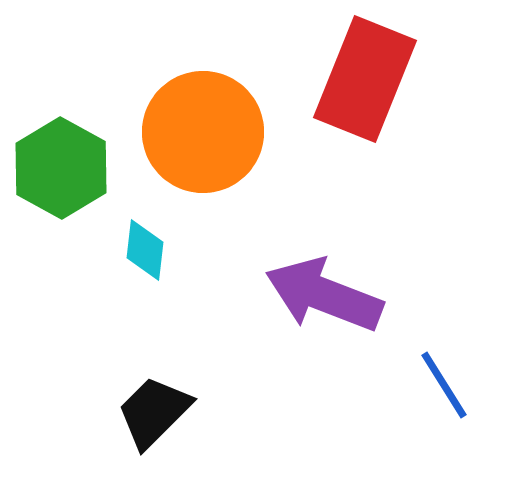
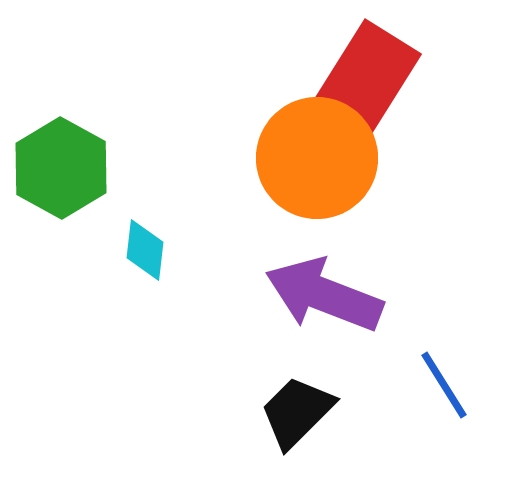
red rectangle: moved 1 px left, 4 px down; rotated 10 degrees clockwise
orange circle: moved 114 px right, 26 px down
black trapezoid: moved 143 px right
